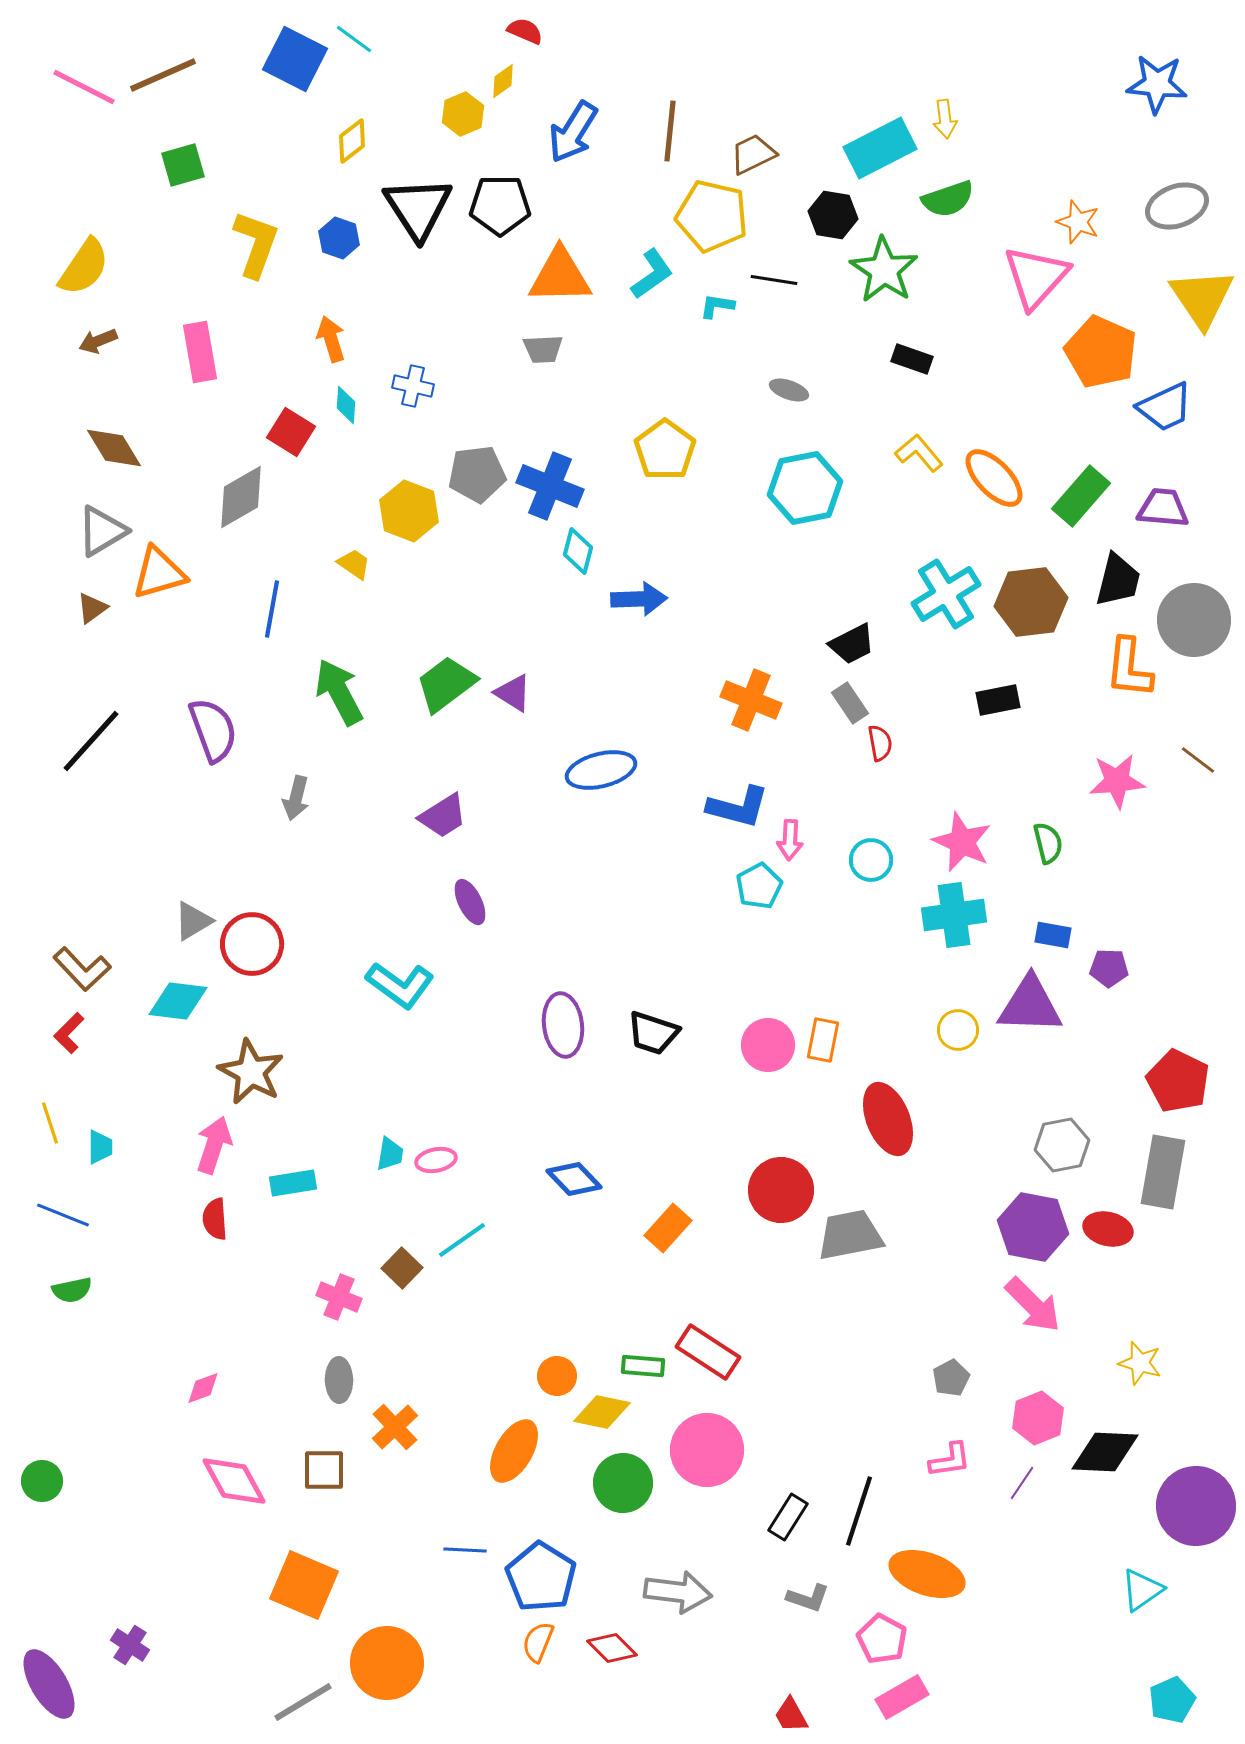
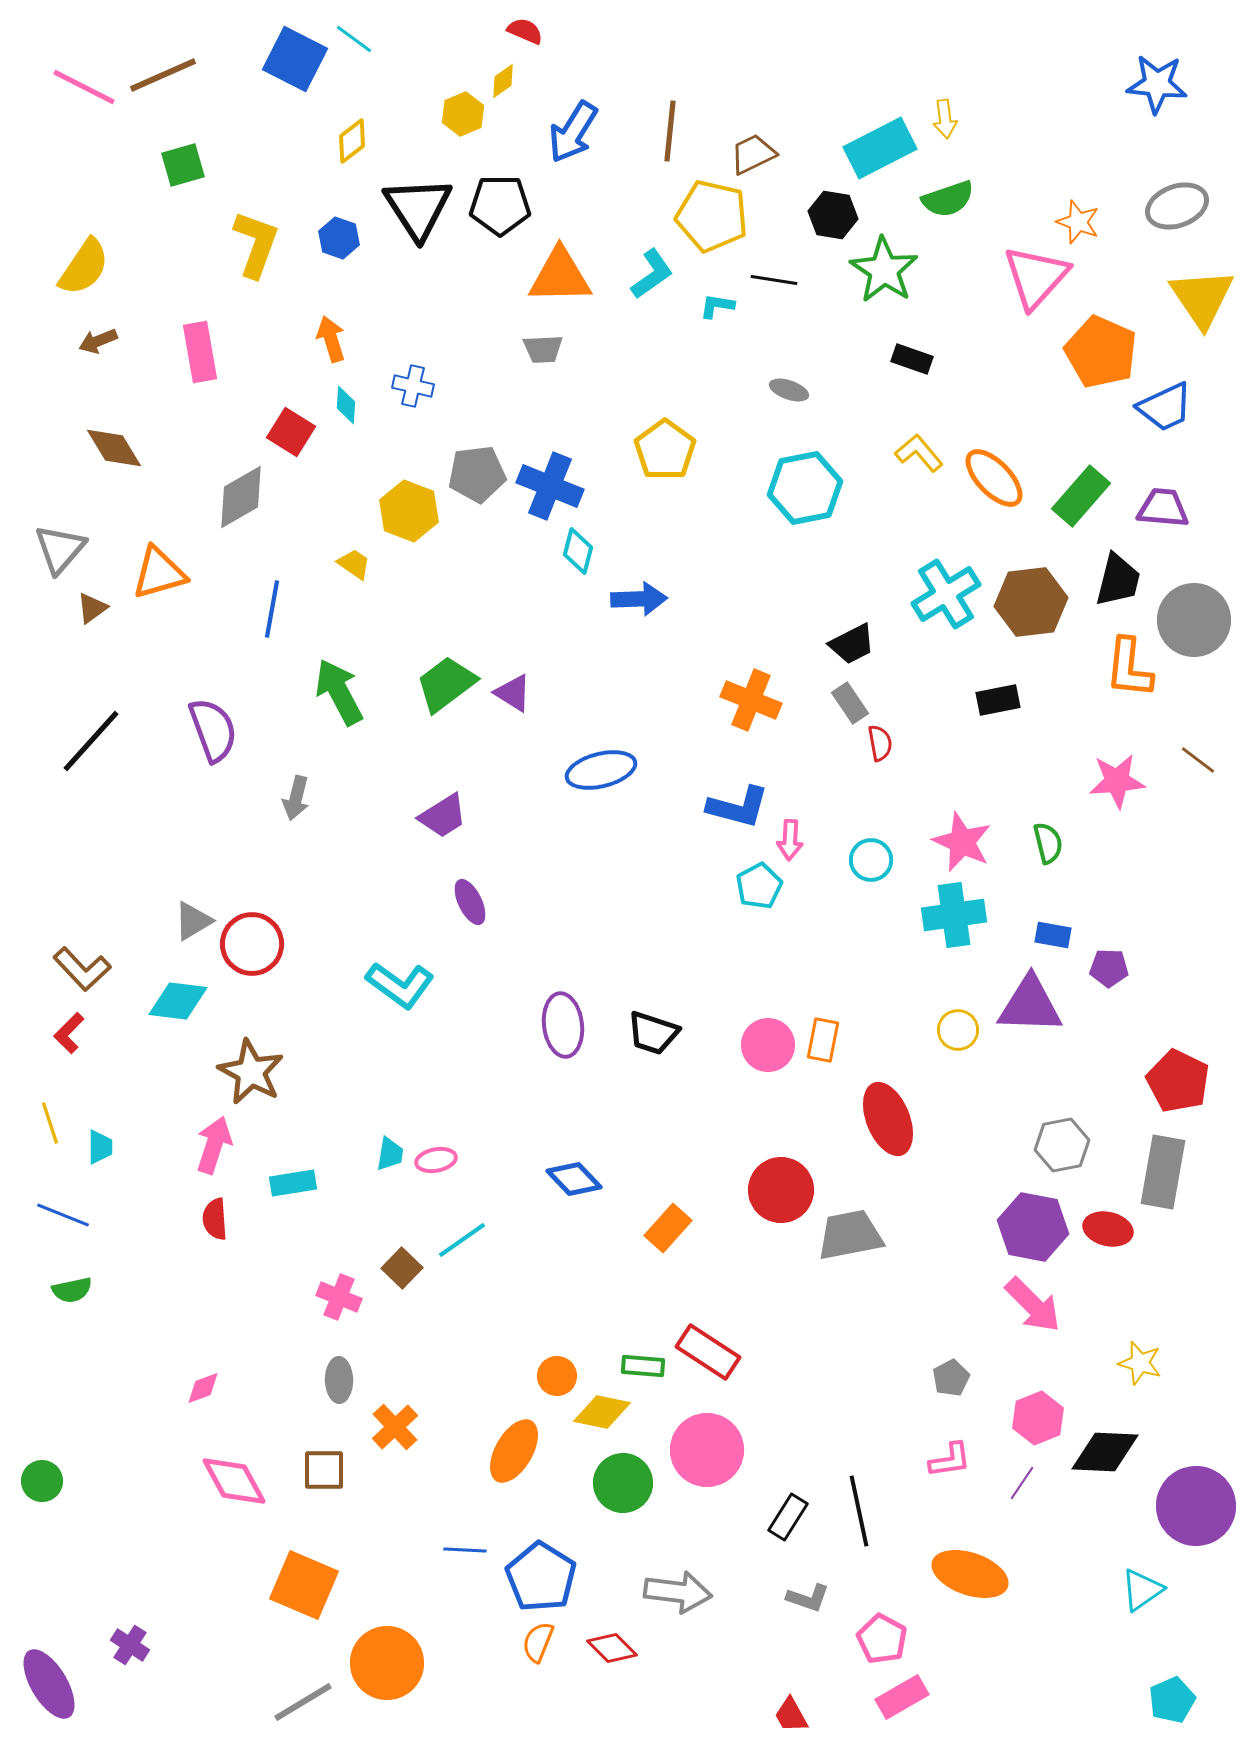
gray triangle at (102, 531): moved 42 px left, 18 px down; rotated 18 degrees counterclockwise
black line at (859, 1511): rotated 30 degrees counterclockwise
orange ellipse at (927, 1574): moved 43 px right
